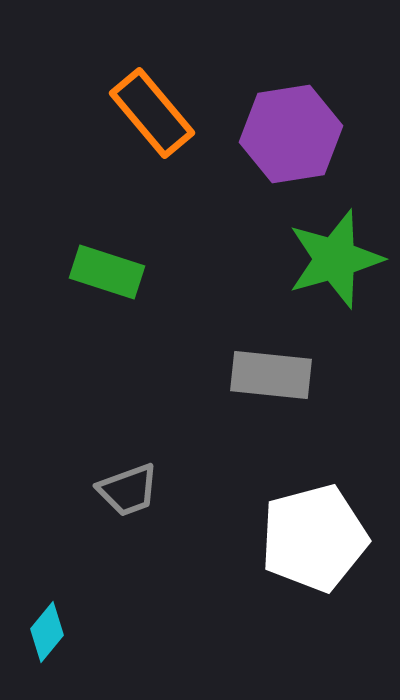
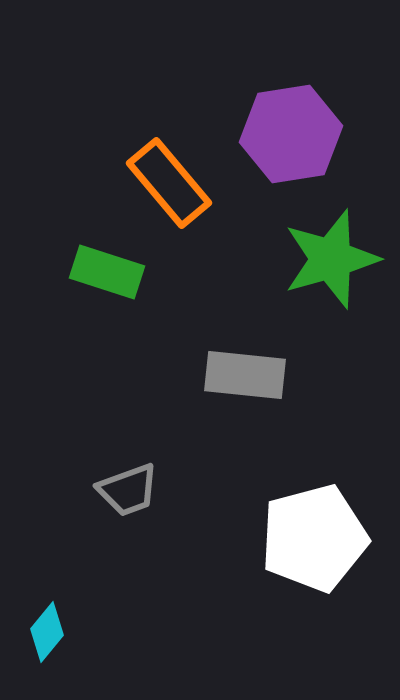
orange rectangle: moved 17 px right, 70 px down
green star: moved 4 px left
gray rectangle: moved 26 px left
